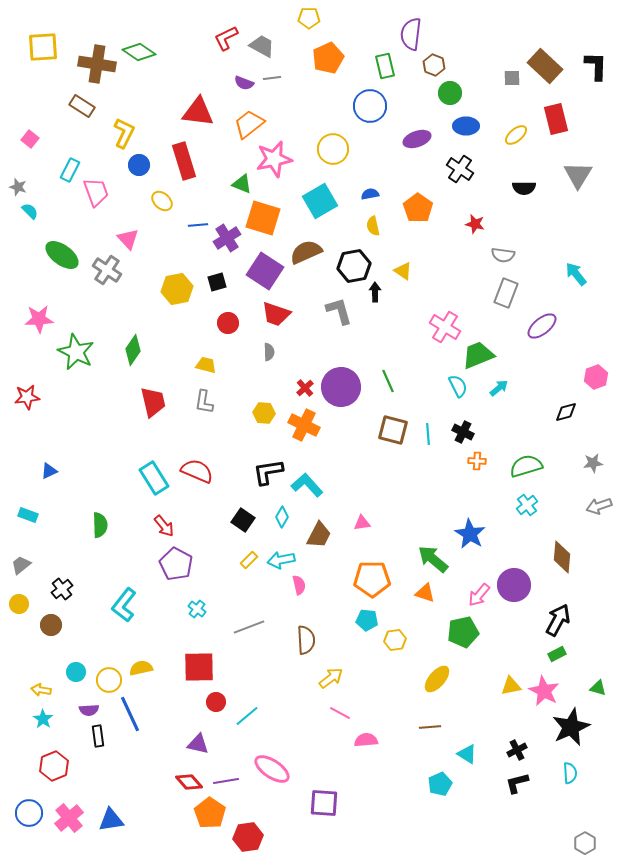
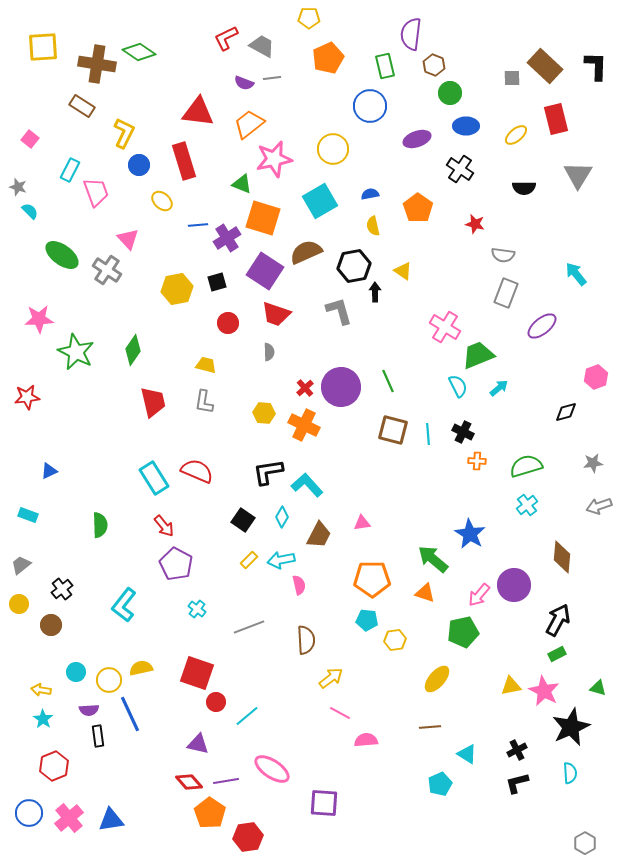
red square at (199, 667): moved 2 px left, 6 px down; rotated 20 degrees clockwise
